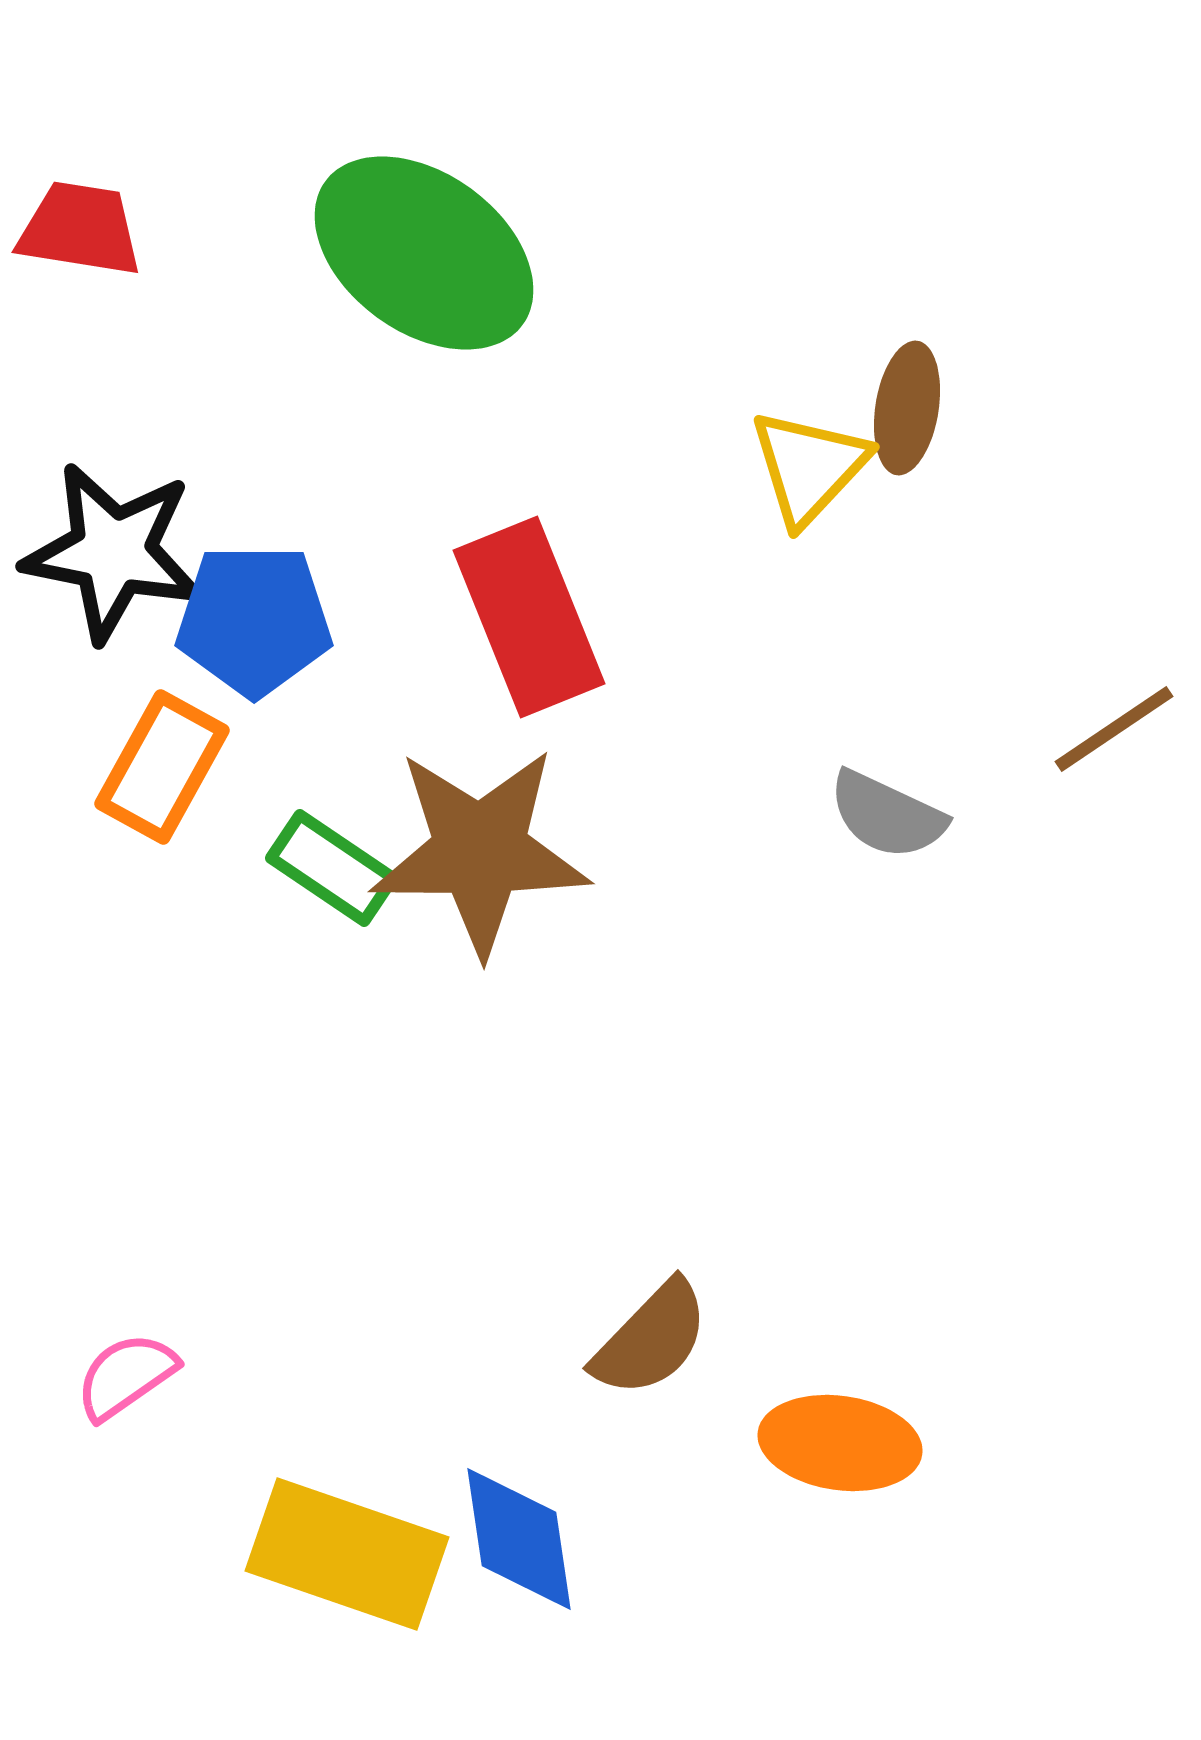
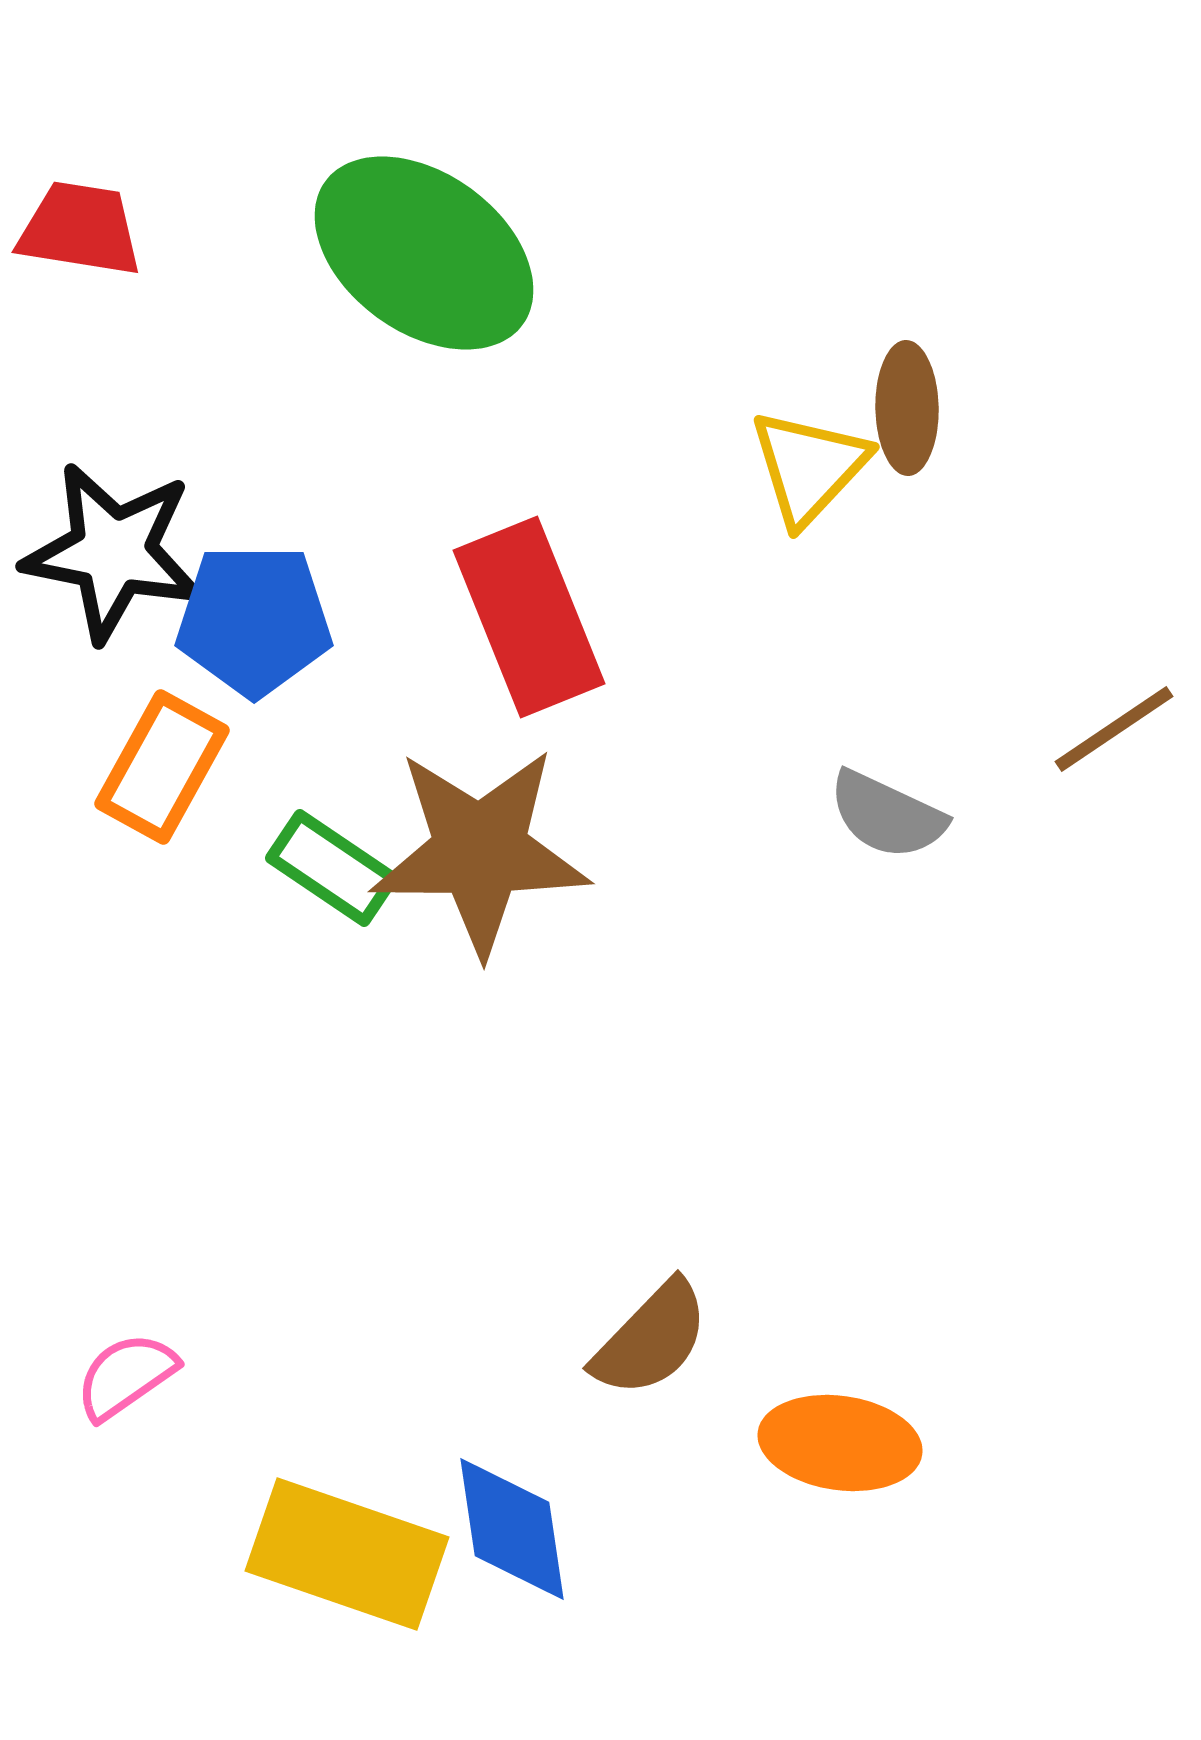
brown ellipse: rotated 10 degrees counterclockwise
blue diamond: moved 7 px left, 10 px up
